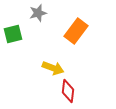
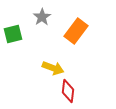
gray star: moved 4 px right, 4 px down; rotated 18 degrees counterclockwise
